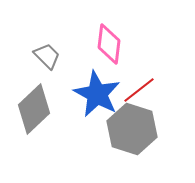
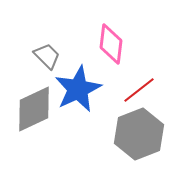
pink diamond: moved 2 px right
blue star: moved 19 px left, 5 px up; rotated 18 degrees clockwise
gray diamond: rotated 18 degrees clockwise
gray hexagon: moved 7 px right, 5 px down; rotated 21 degrees clockwise
